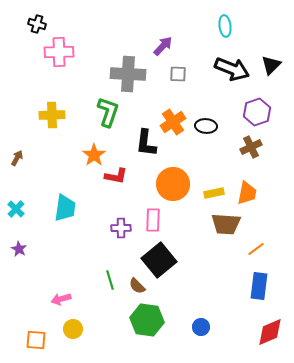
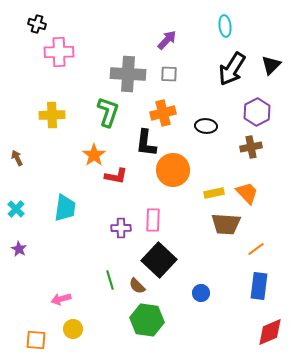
purple arrow: moved 4 px right, 6 px up
black arrow: rotated 100 degrees clockwise
gray square: moved 9 px left
purple hexagon: rotated 8 degrees counterclockwise
orange cross: moved 10 px left, 9 px up; rotated 20 degrees clockwise
brown cross: rotated 15 degrees clockwise
brown arrow: rotated 56 degrees counterclockwise
orange circle: moved 14 px up
orange trapezoid: rotated 55 degrees counterclockwise
black square: rotated 8 degrees counterclockwise
blue circle: moved 34 px up
